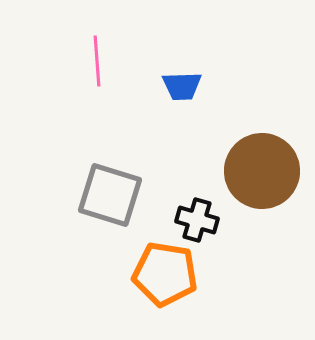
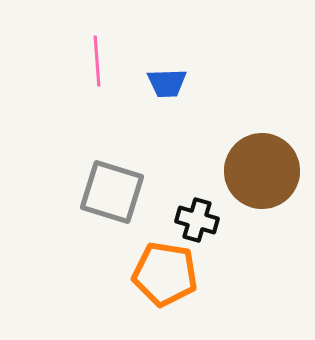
blue trapezoid: moved 15 px left, 3 px up
gray square: moved 2 px right, 3 px up
